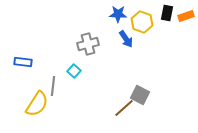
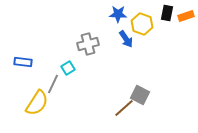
yellow hexagon: moved 2 px down
cyan square: moved 6 px left, 3 px up; rotated 16 degrees clockwise
gray line: moved 2 px up; rotated 18 degrees clockwise
yellow semicircle: moved 1 px up
